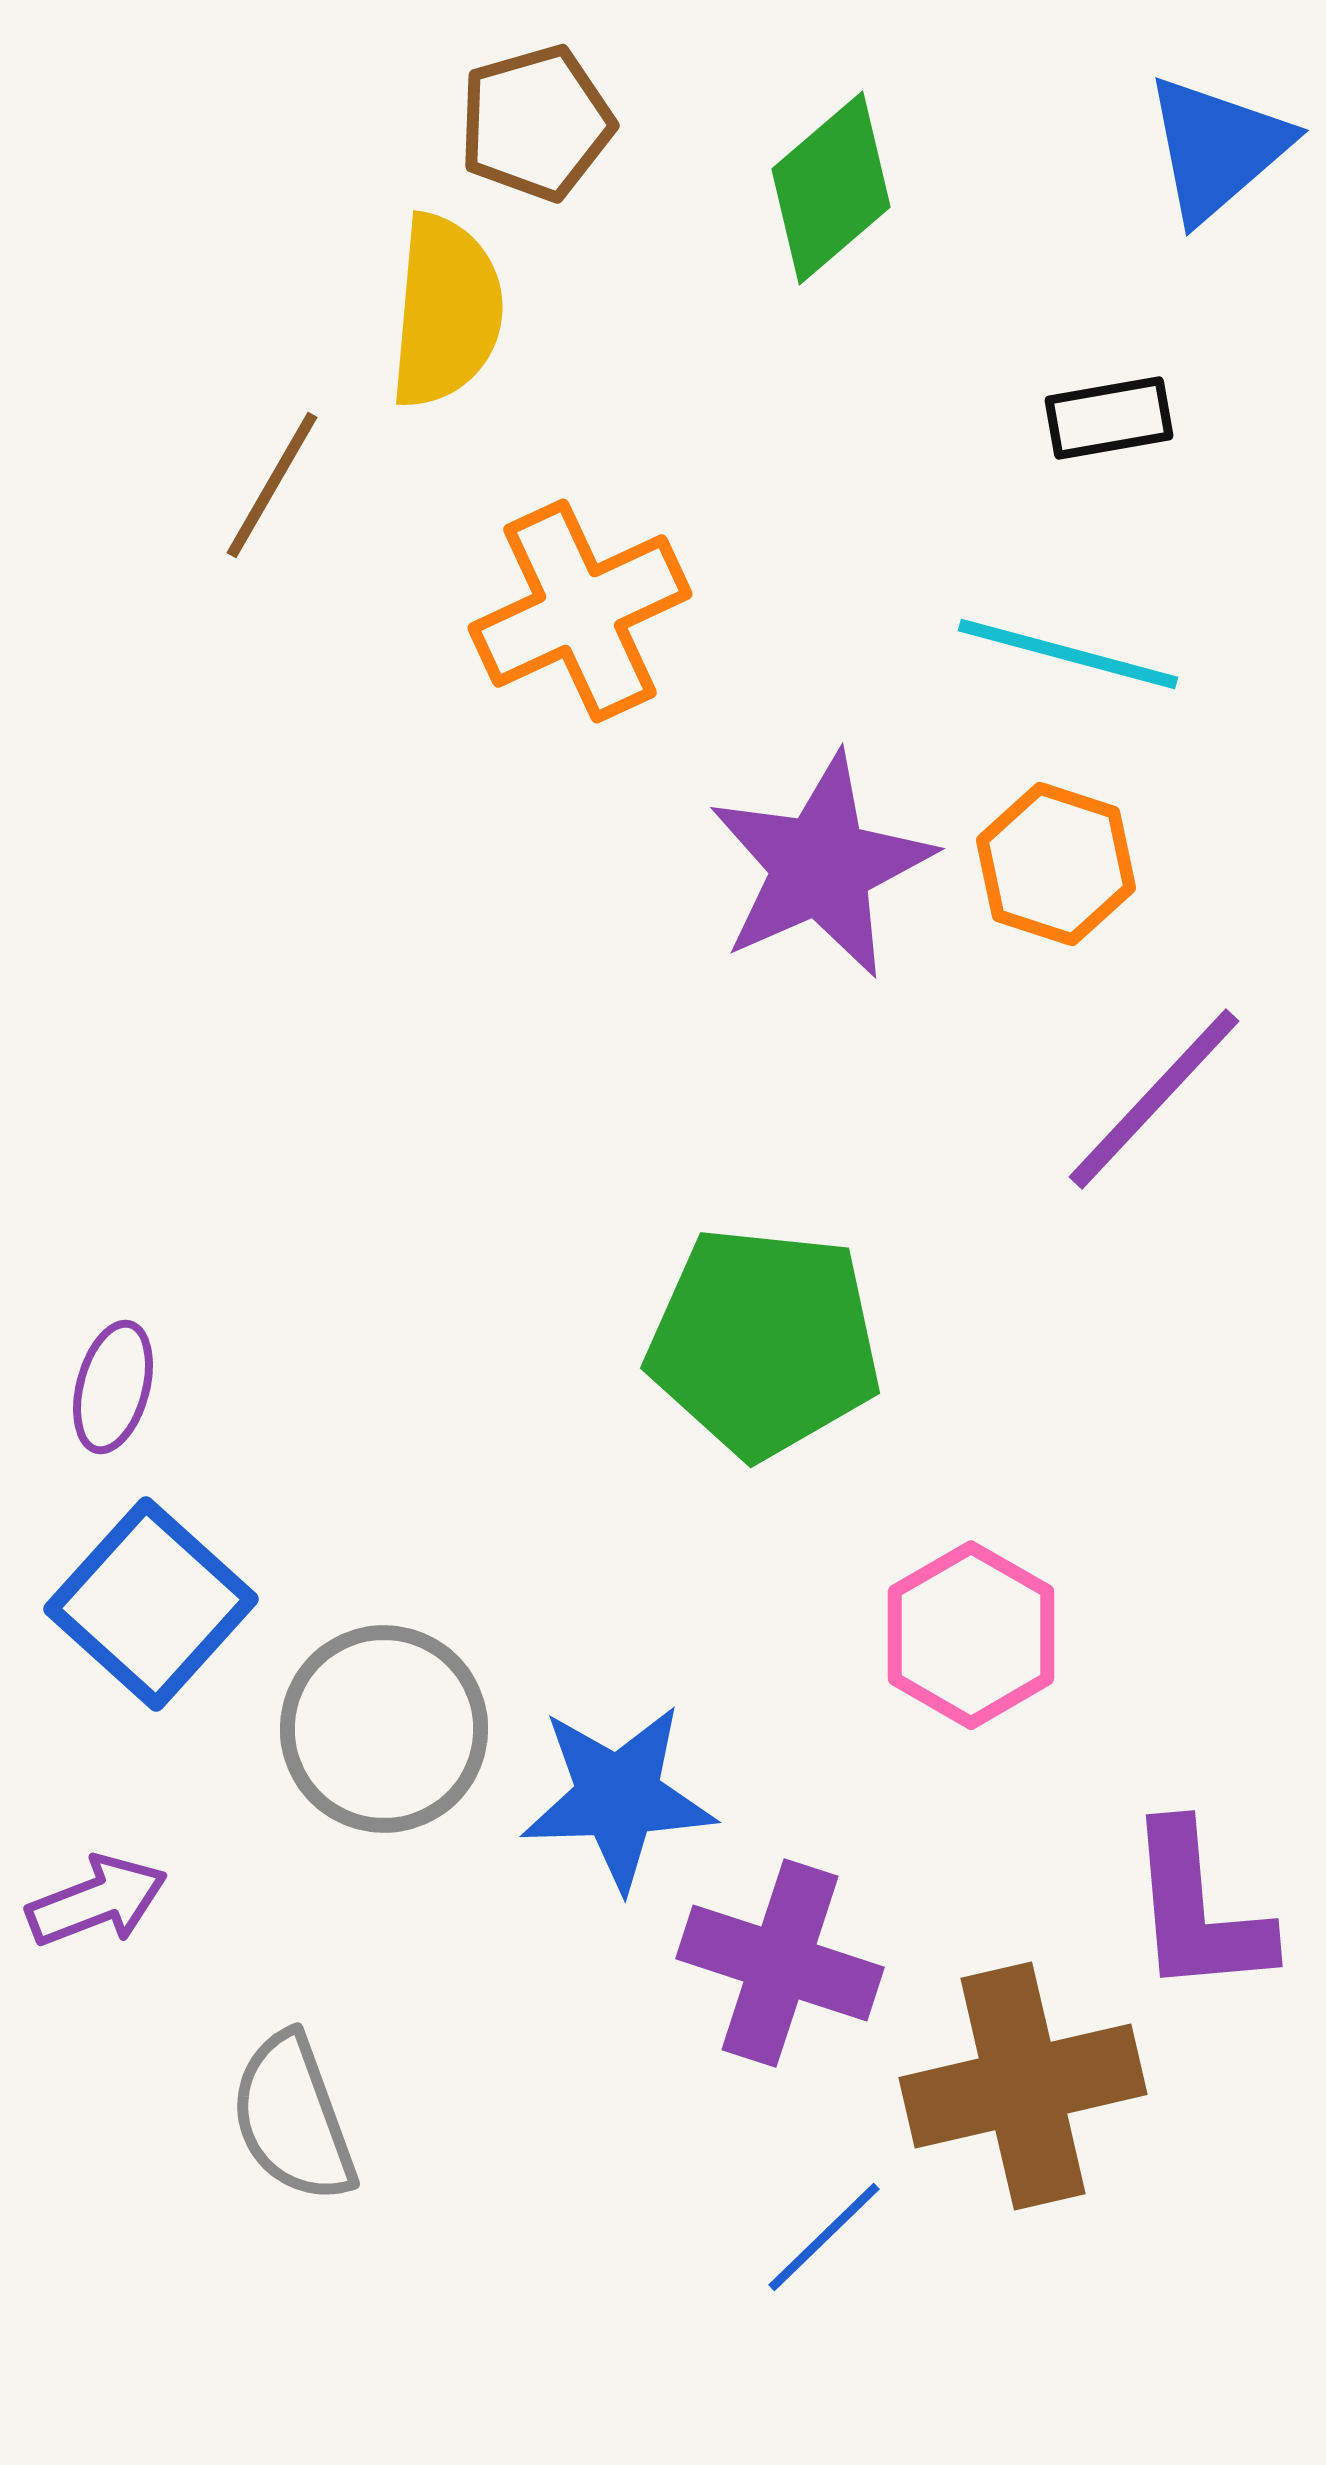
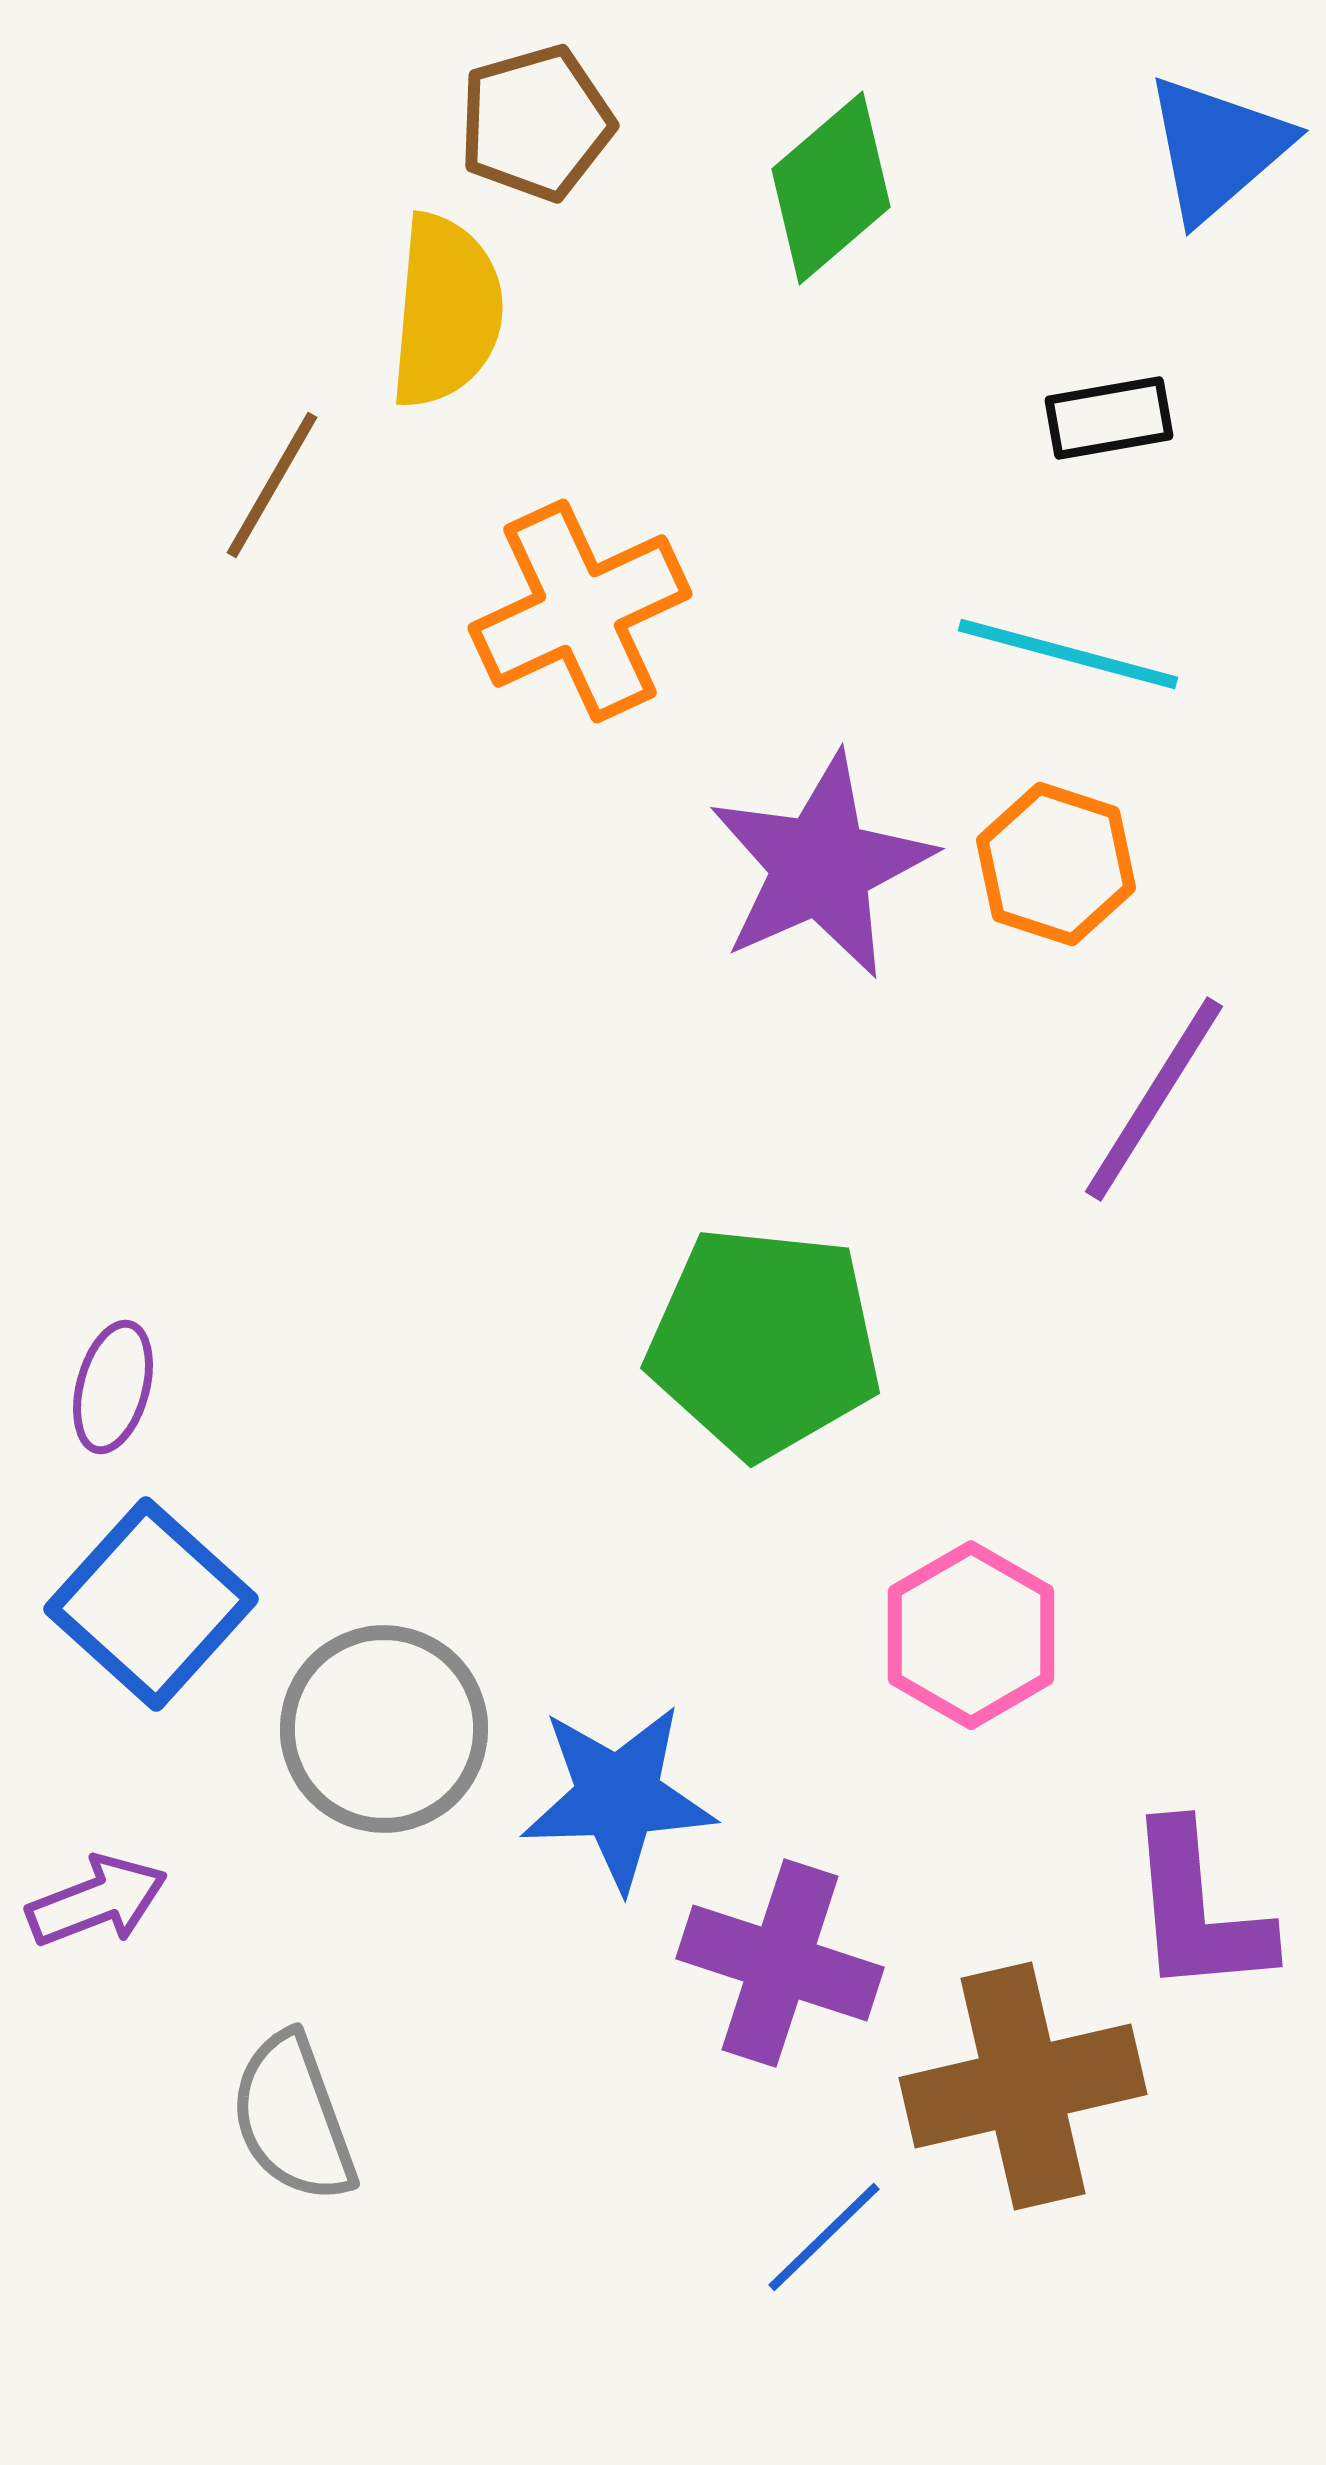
purple line: rotated 11 degrees counterclockwise
